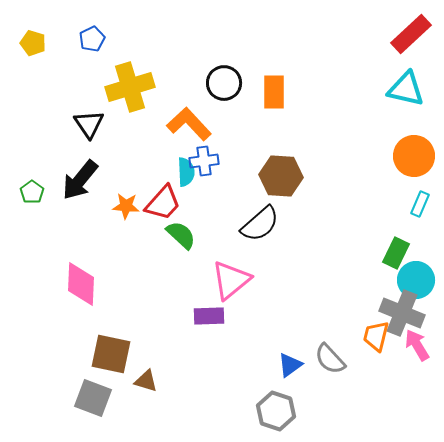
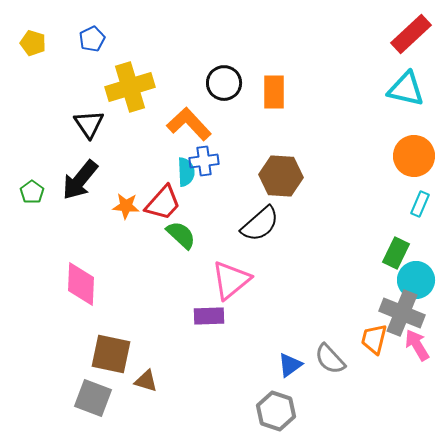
orange trapezoid: moved 2 px left, 3 px down
